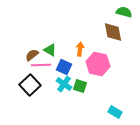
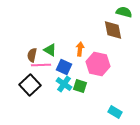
brown diamond: moved 2 px up
brown semicircle: rotated 40 degrees counterclockwise
